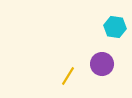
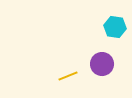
yellow line: rotated 36 degrees clockwise
